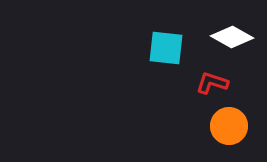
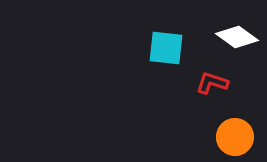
white diamond: moved 5 px right; rotated 6 degrees clockwise
orange circle: moved 6 px right, 11 px down
